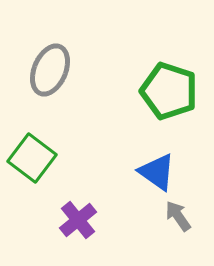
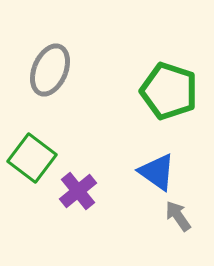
purple cross: moved 29 px up
